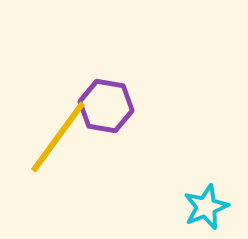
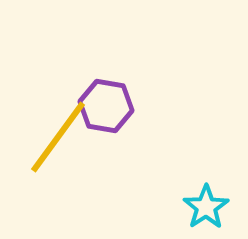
cyan star: rotated 12 degrees counterclockwise
